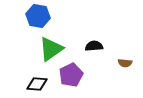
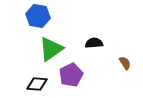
black semicircle: moved 3 px up
brown semicircle: rotated 128 degrees counterclockwise
